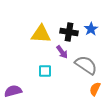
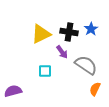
yellow triangle: rotated 30 degrees counterclockwise
